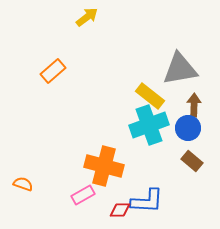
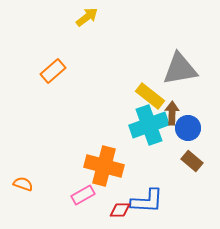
brown arrow: moved 22 px left, 8 px down
